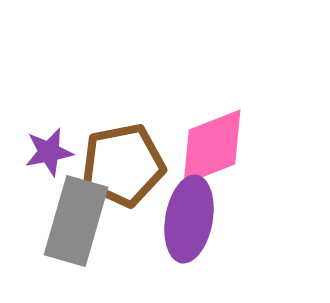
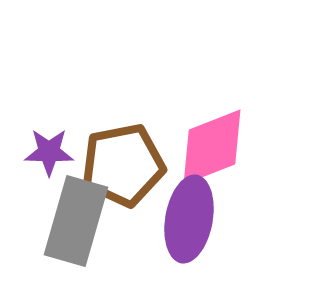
purple star: rotated 12 degrees clockwise
